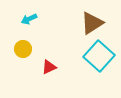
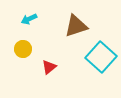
brown triangle: moved 16 px left, 3 px down; rotated 15 degrees clockwise
cyan square: moved 2 px right, 1 px down
red triangle: rotated 14 degrees counterclockwise
